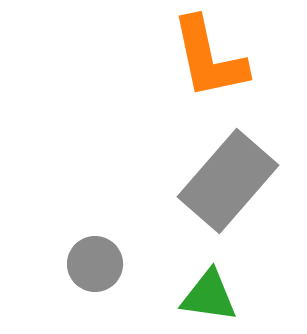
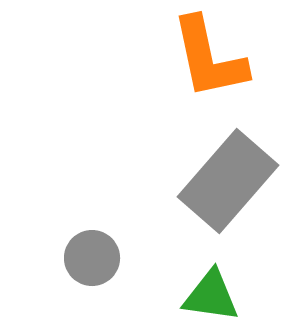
gray circle: moved 3 px left, 6 px up
green triangle: moved 2 px right
